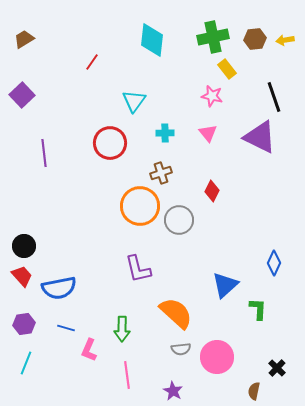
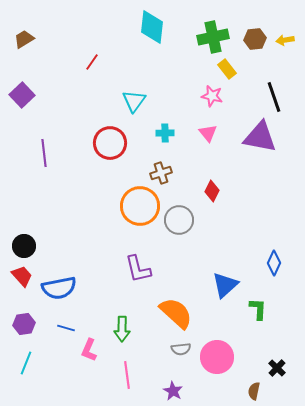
cyan diamond: moved 13 px up
purple triangle: rotated 15 degrees counterclockwise
